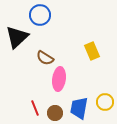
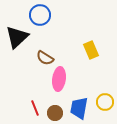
yellow rectangle: moved 1 px left, 1 px up
